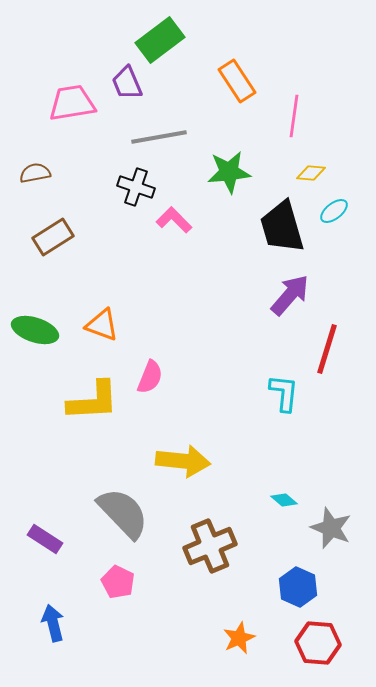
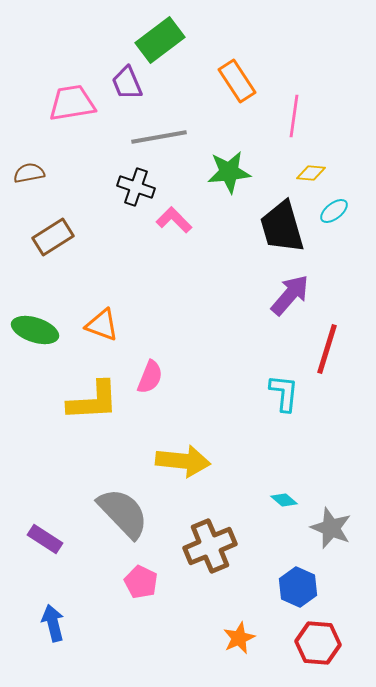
brown semicircle: moved 6 px left
pink pentagon: moved 23 px right
